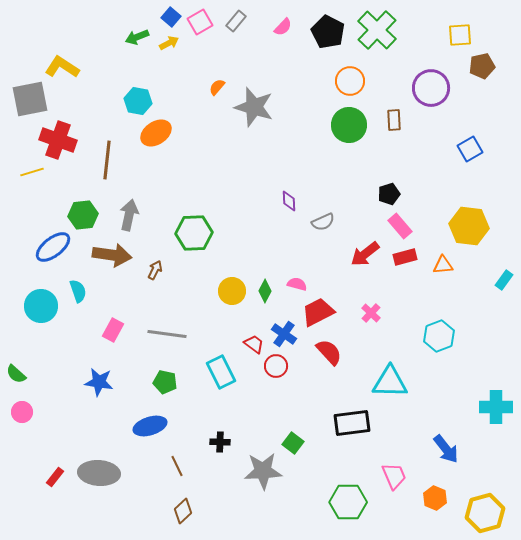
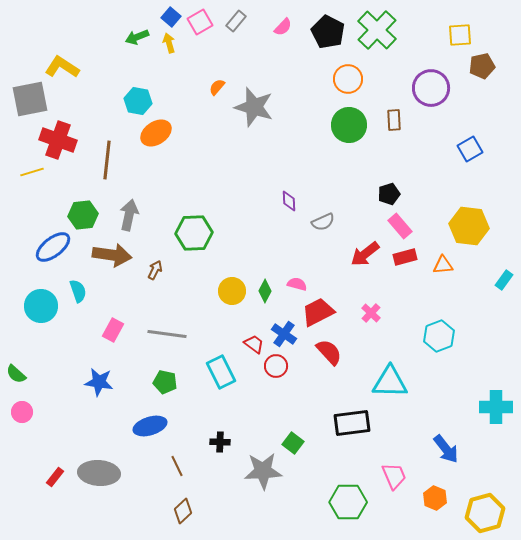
yellow arrow at (169, 43): rotated 78 degrees counterclockwise
orange circle at (350, 81): moved 2 px left, 2 px up
